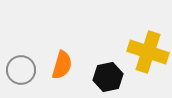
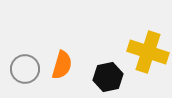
gray circle: moved 4 px right, 1 px up
